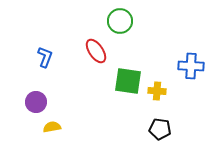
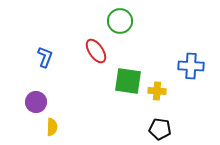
yellow semicircle: rotated 102 degrees clockwise
